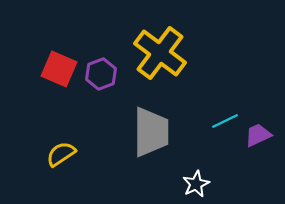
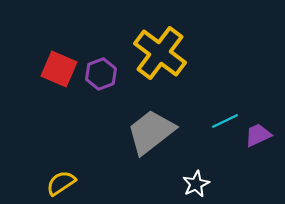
gray trapezoid: rotated 128 degrees counterclockwise
yellow semicircle: moved 29 px down
